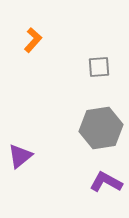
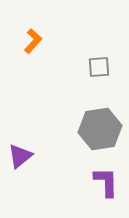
orange L-shape: moved 1 px down
gray hexagon: moved 1 px left, 1 px down
purple L-shape: rotated 60 degrees clockwise
